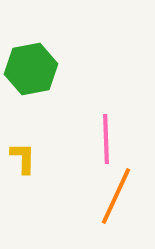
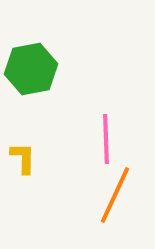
orange line: moved 1 px left, 1 px up
